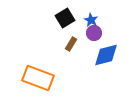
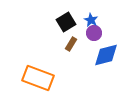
black square: moved 1 px right, 4 px down
